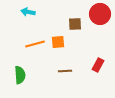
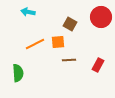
red circle: moved 1 px right, 3 px down
brown square: moved 5 px left; rotated 32 degrees clockwise
orange line: rotated 12 degrees counterclockwise
brown line: moved 4 px right, 11 px up
green semicircle: moved 2 px left, 2 px up
